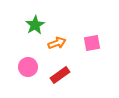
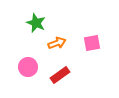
green star: moved 1 px right, 2 px up; rotated 18 degrees counterclockwise
